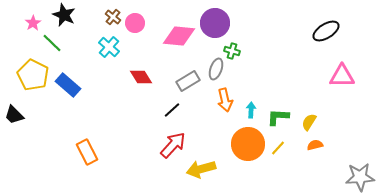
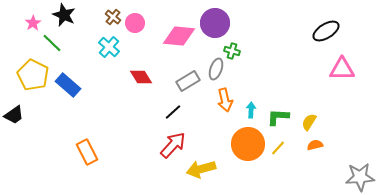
pink triangle: moved 7 px up
black line: moved 1 px right, 2 px down
black trapezoid: rotated 80 degrees counterclockwise
